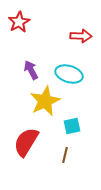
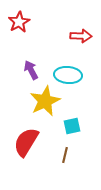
cyan ellipse: moved 1 px left, 1 px down; rotated 12 degrees counterclockwise
